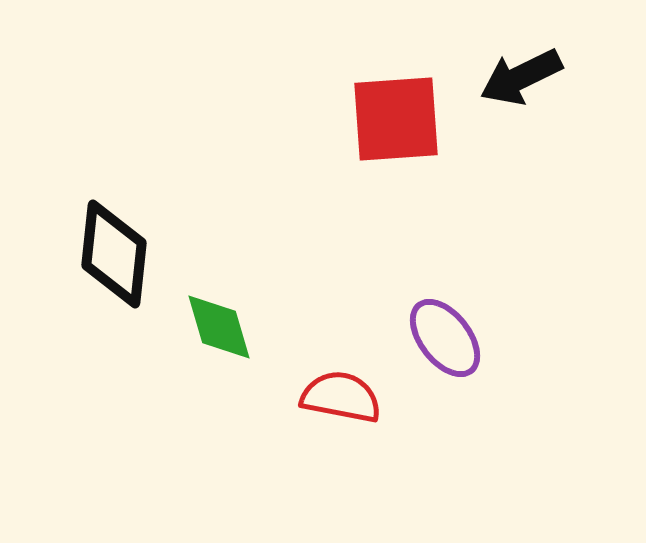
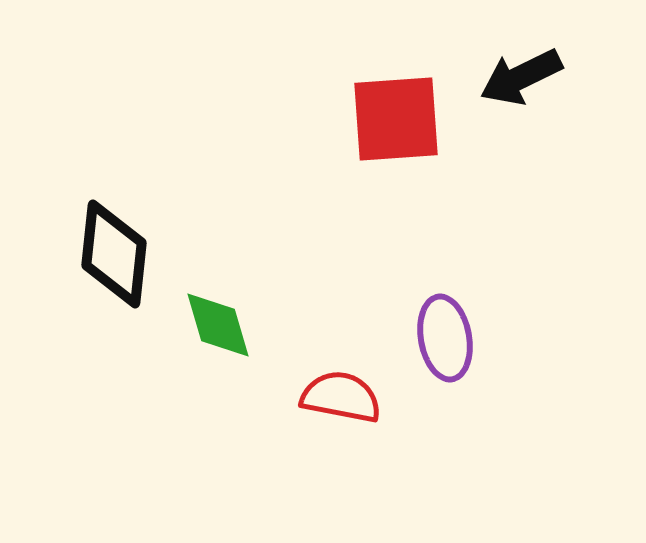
green diamond: moved 1 px left, 2 px up
purple ellipse: rotated 28 degrees clockwise
